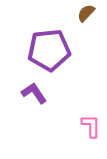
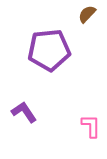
brown semicircle: moved 1 px right, 1 px down
purple L-shape: moved 10 px left, 19 px down
